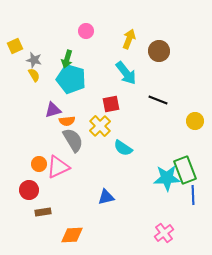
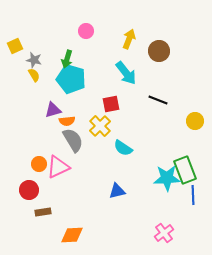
blue triangle: moved 11 px right, 6 px up
